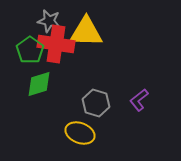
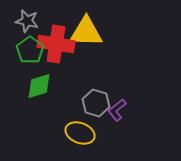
gray star: moved 22 px left
green diamond: moved 2 px down
purple L-shape: moved 22 px left, 10 px down
